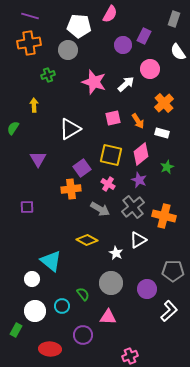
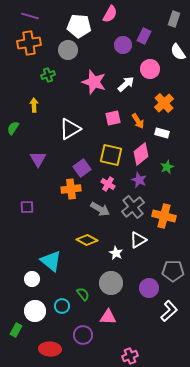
purple circle at (147, 289): moved 2 px right, 1 px up
